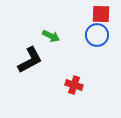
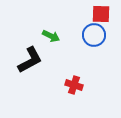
blue circle: moved 3 px left
